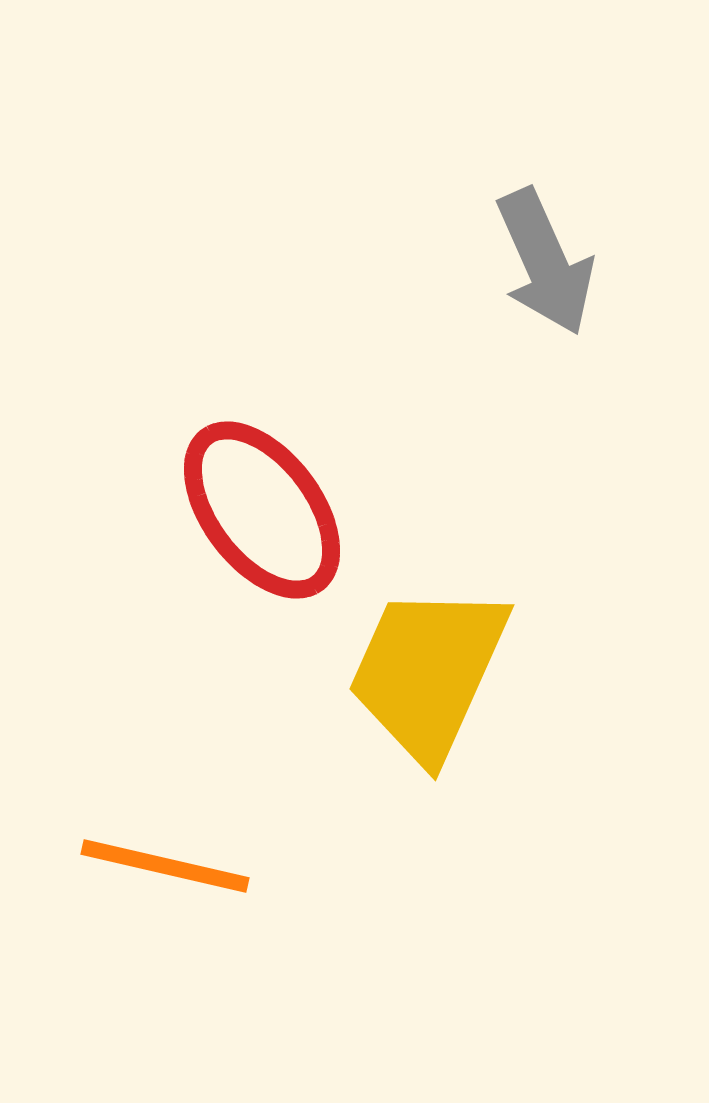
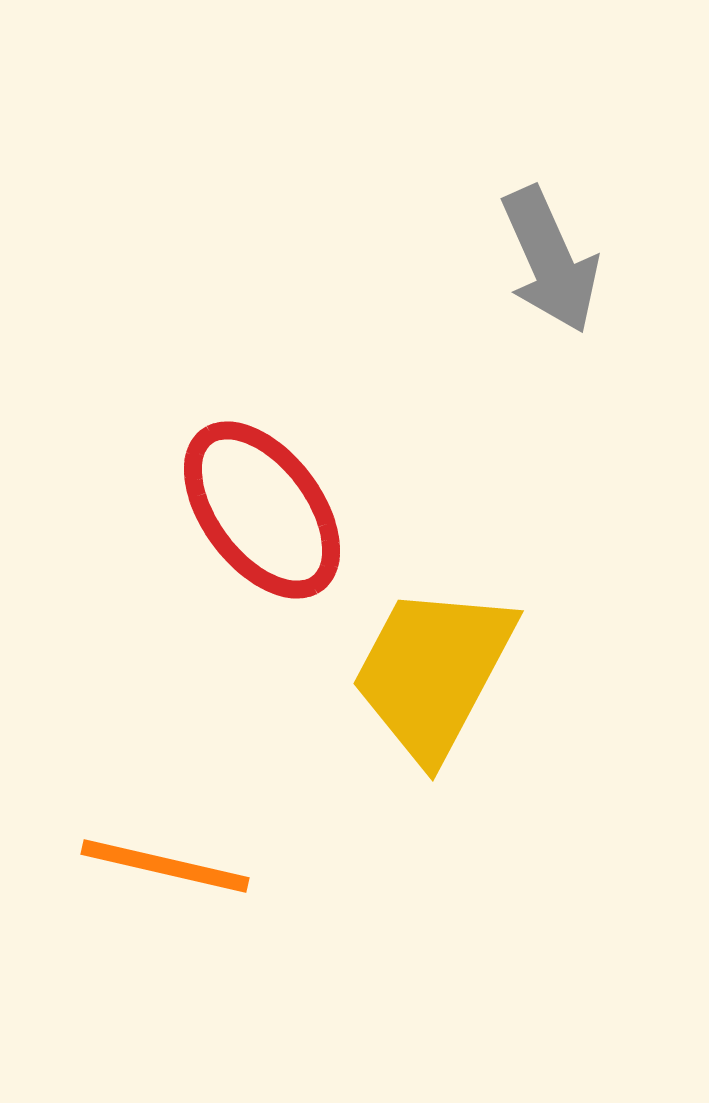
gray arrow: moved 5 px right, 2 px up
yellow trapezoid: moved 5 px right; rotated 4 degrees clockwise
